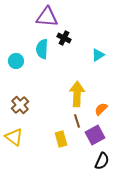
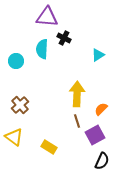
yellow rectangle: moved 12 px left, 8 px down; rotated 42 degrees counterclockwise
